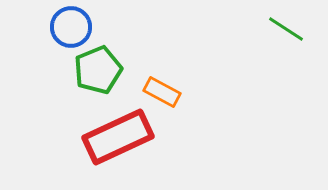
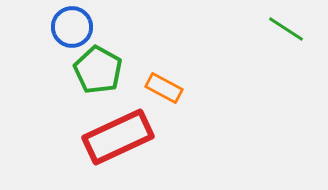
blue circle: moved 1 px right
green pentagon: rotated 21 degrees counterclockwise
orange rectangle: moved 2 px right, 4 px up
